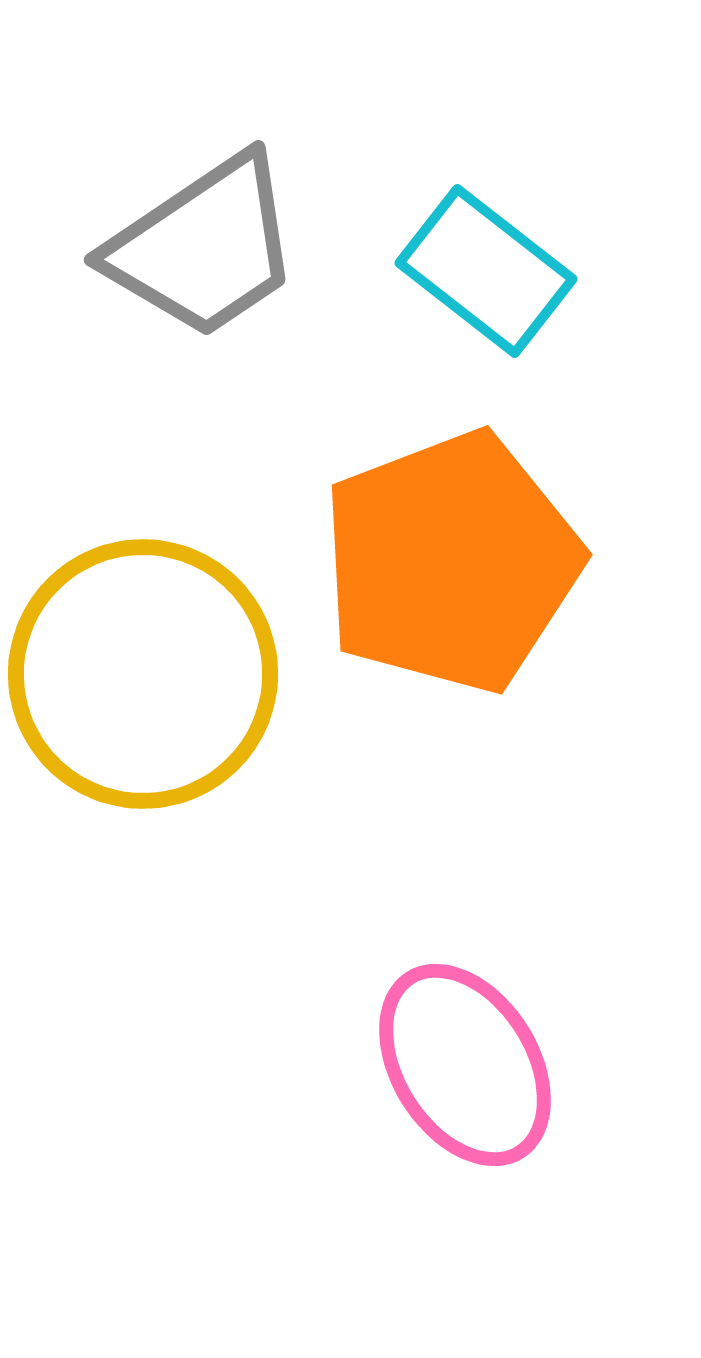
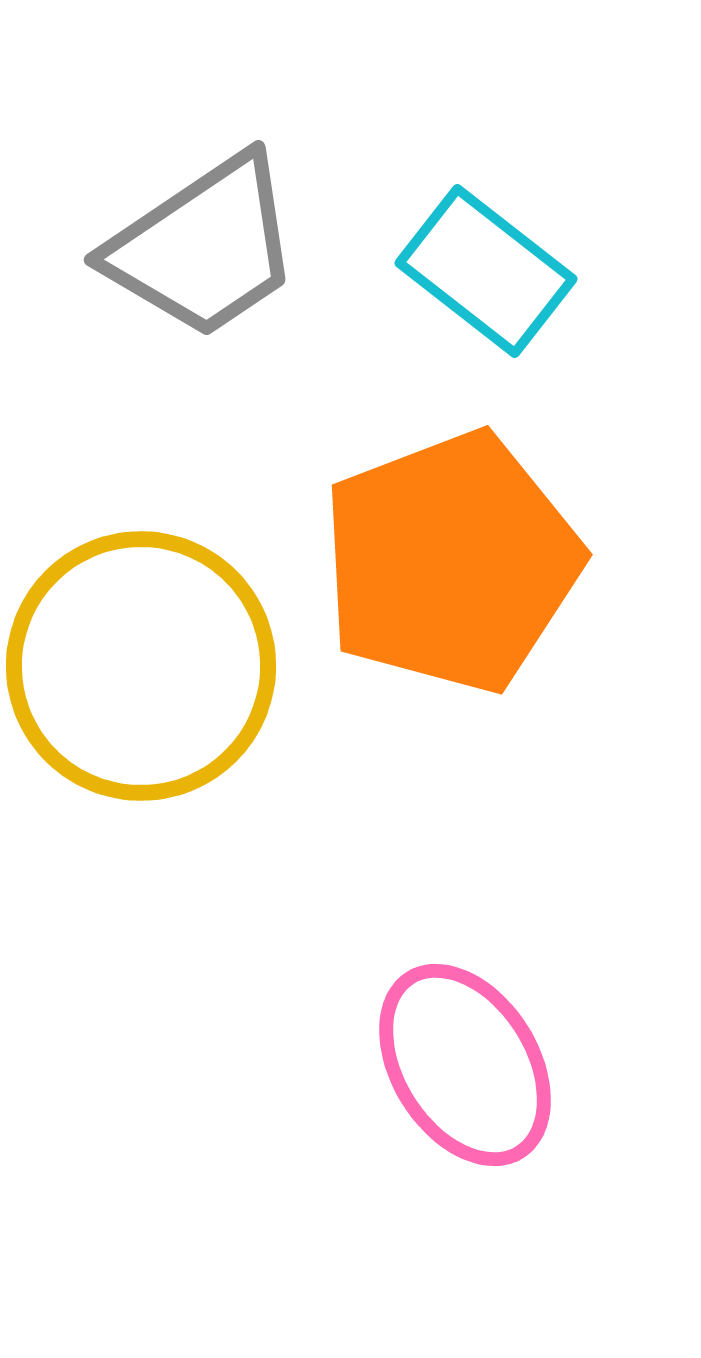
yellow circle: moved 2 px left, 8 px up
